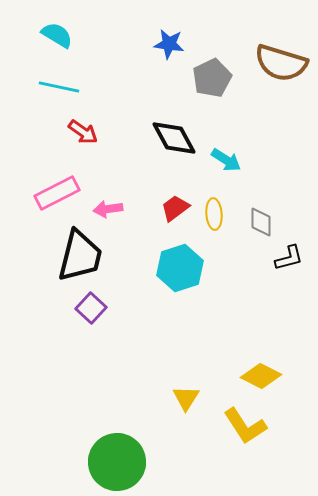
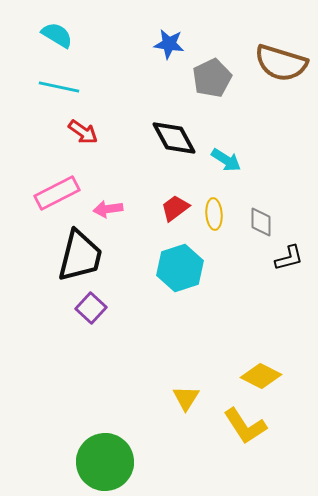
green circle: moved 12 px left
